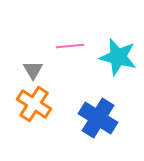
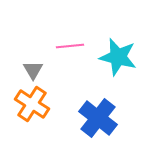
orange cross: moved 2 px left
blue cross: rotated 6 degrees clockwise
